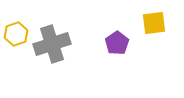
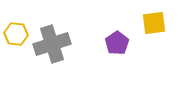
yellow hexagon: rotated 25 degrees clockwise
